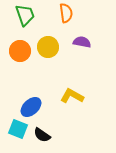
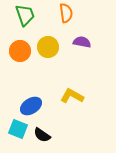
blue ellipse: moved 1 px up; rotated 10 degrees clockwise
